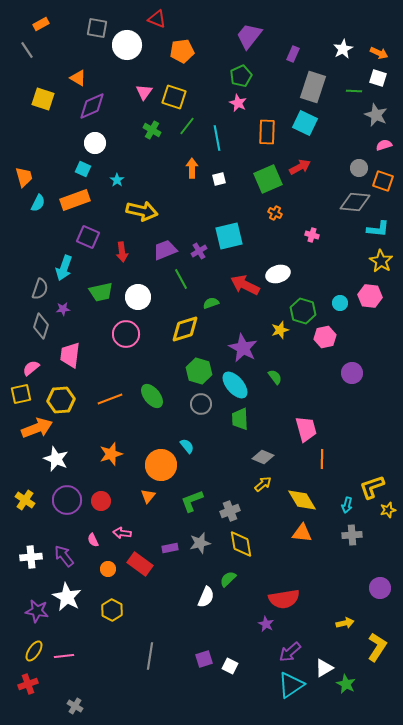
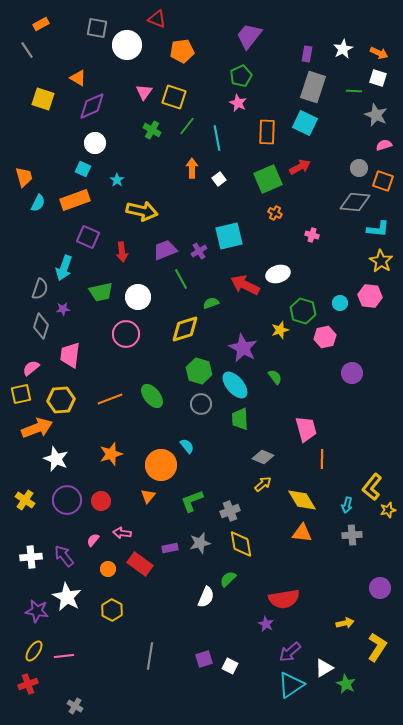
purple rectangle at (293, 54): moved 14 px right; rotated 14 degrees counterclockwise
white square at (219, 179): rotated 24 degrees counterclockwise
yellow L-shape at (372, 487): rotated 32 degrees counterclockwise
pink semicircle at (93, 540): rotated 64 degrees clockwise
